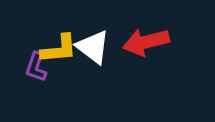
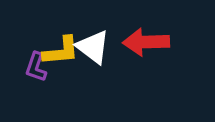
red arrow: rotated 12 degrees clockwise
yellow L-shape: moved 2 px right, 2 px down
